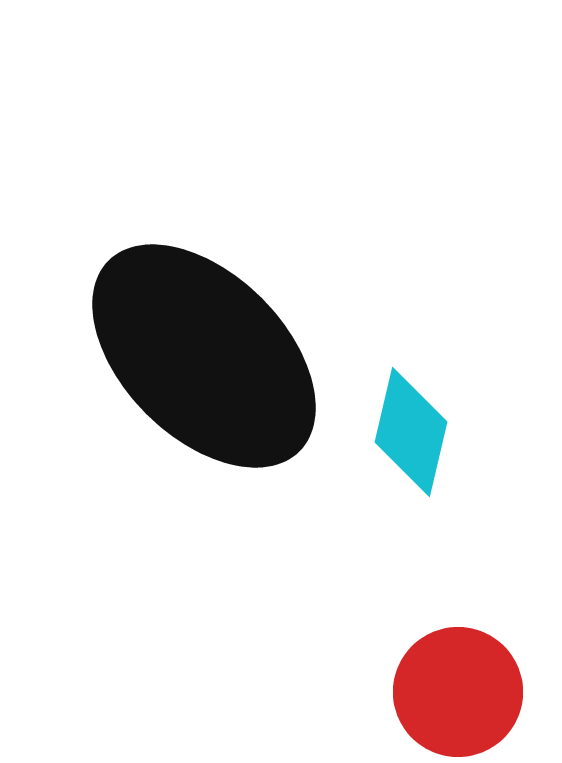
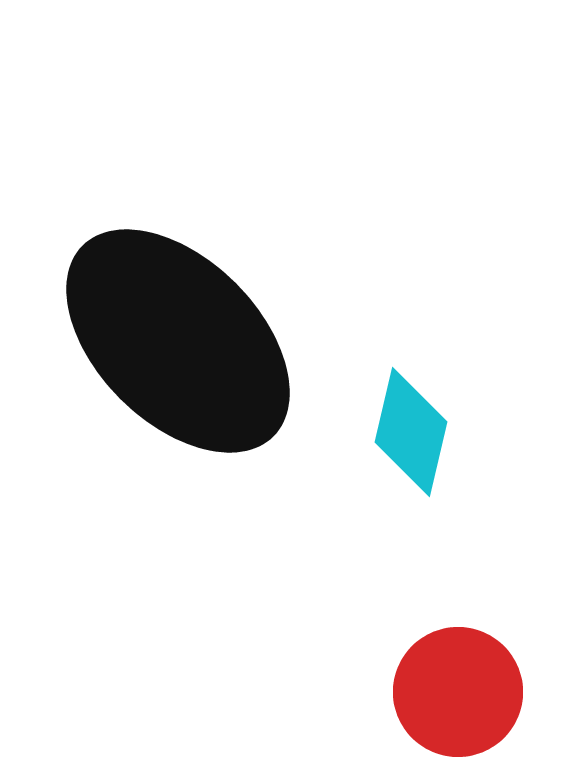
black ellipse: moved 26 px left, 15 px up
